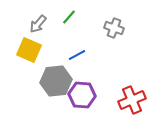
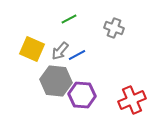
green line: moved 2 px down; rotated 21 degrees clockwise
gray arrow: moved 22 px right, 27 px down
yellow square: moved 3 px right, 1 px up
gray hexagon: rotated 12 degrees clockwise
